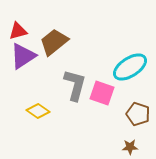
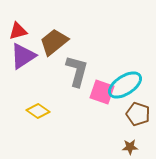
cyan ellipse: moved 5 px left, 18 px down
gray L-shape: moved 2 px right, 14 px up
pink square: moved 1 px up
